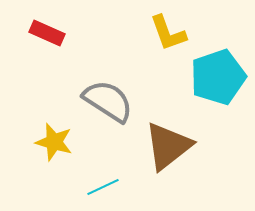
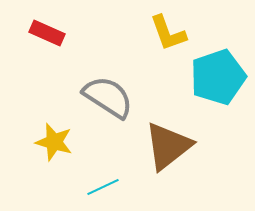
gray semicircle: moved 4 px up
